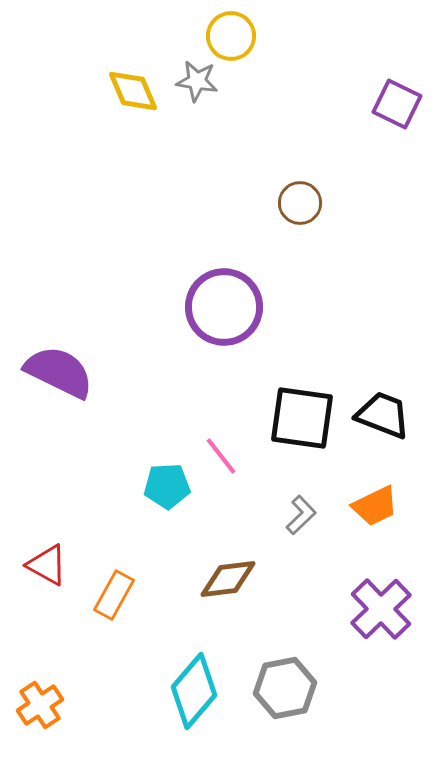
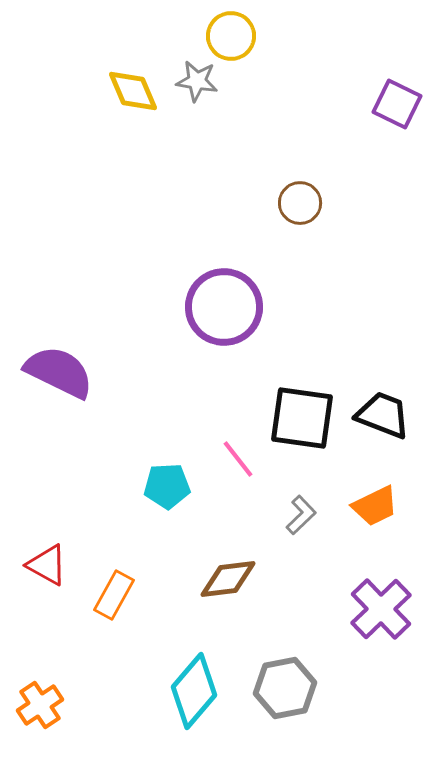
pink line: moved 17 px right, 3 px down
